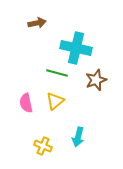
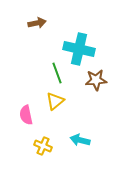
cyan cross: moved 3 px right, 1 px down
green line: rotated 55 degrees clockwise
brown star: rotated 15 degrees clockwise
pink semicircle: moved 12 px down
cyan arrow: moved 2 px right, 3 px down; rotated 90 degrees clockwise
